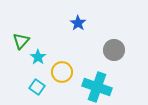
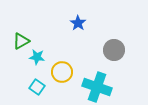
green triangle: rotated 18 degrees clockwise
cyan star: moved 1 px left; rotated 28 degrees counterclockwise
